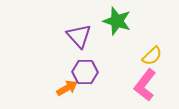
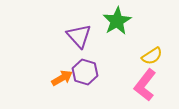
green star: rotated 24 degrees clockwise
yellow semicircle: rotated 10 degrees clockwise
purple hexagon: rotated 15 degrees clockwise
orange arrow: moved 5 px left, 10 px up
